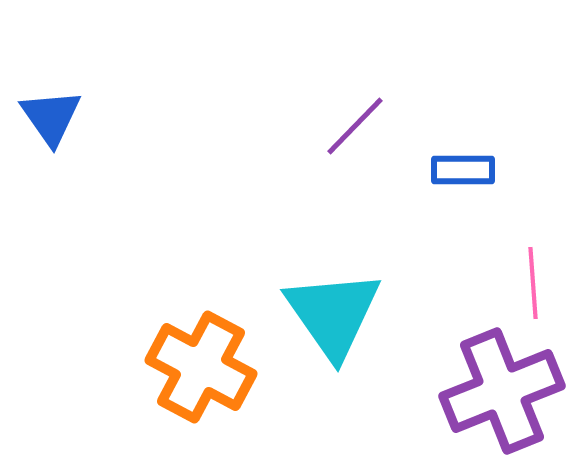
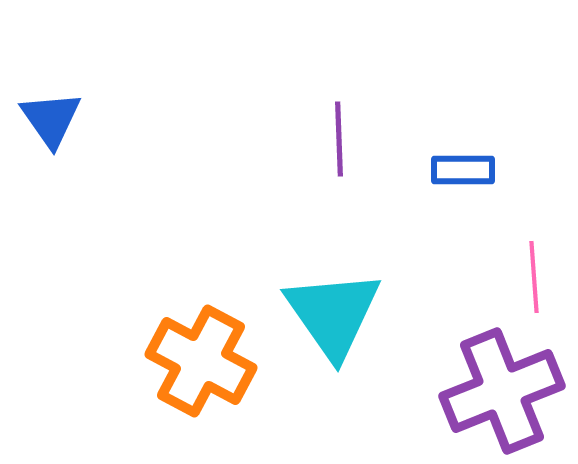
blue triangle: moved 2 px down
purple line: moved 16 px left, 13 px down; rotated 46 degrees counterclockwise
pink line: moved 1 px right, 6 px up
orange cross: moved 6 px up
